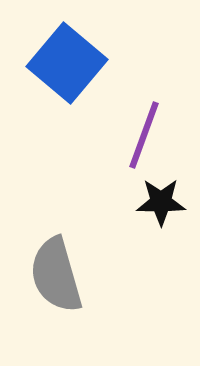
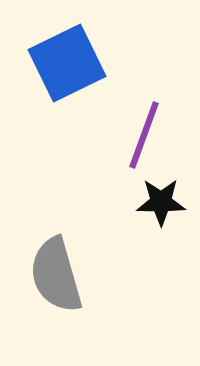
blue square: rotated 24 degrees clockwise
